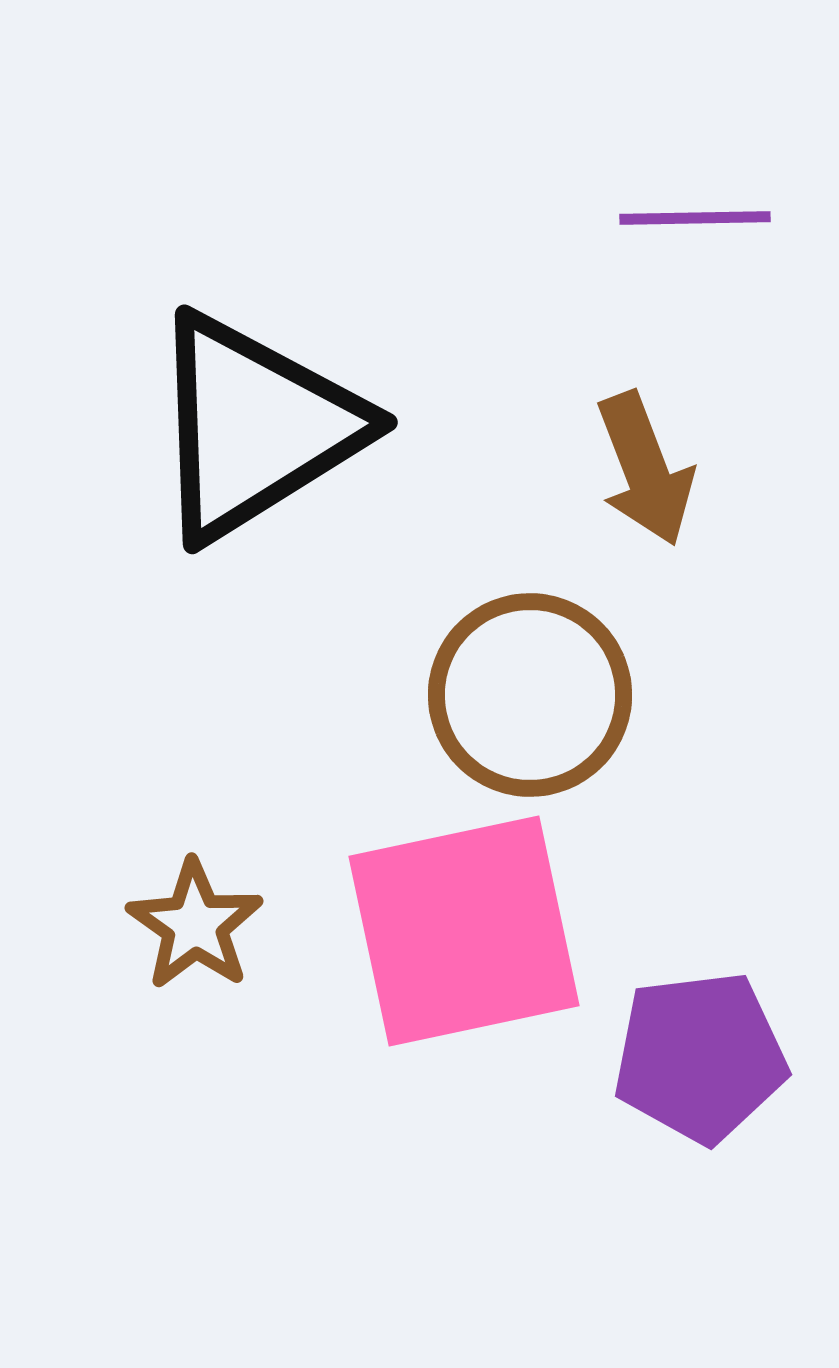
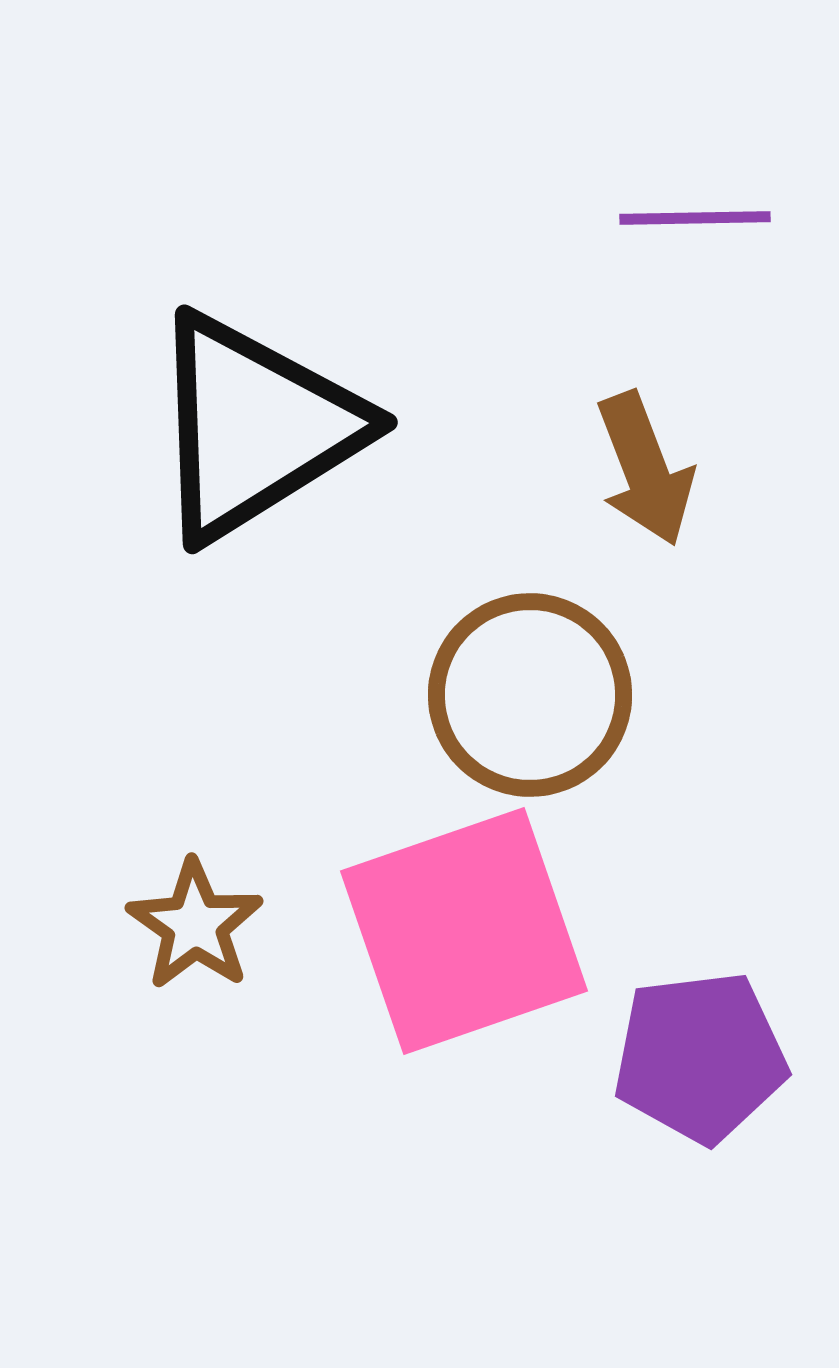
pink square: rotated 7 degrees counterclockwise
